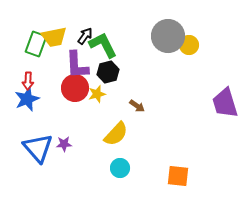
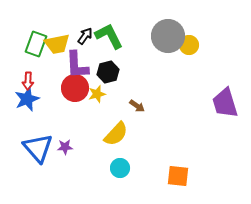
yellow trapezoid: moved 3 px right, 7 px down
green L-shape: moved 6 px right, 9 px up
purple star: moved 1 px right, 3 px down
